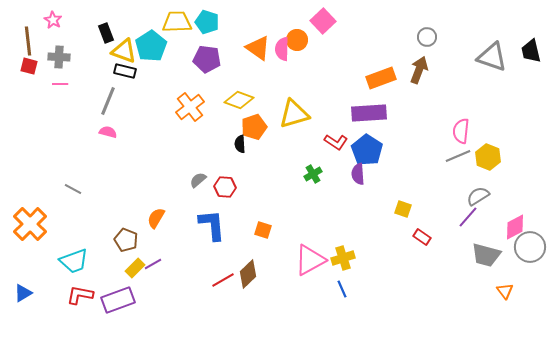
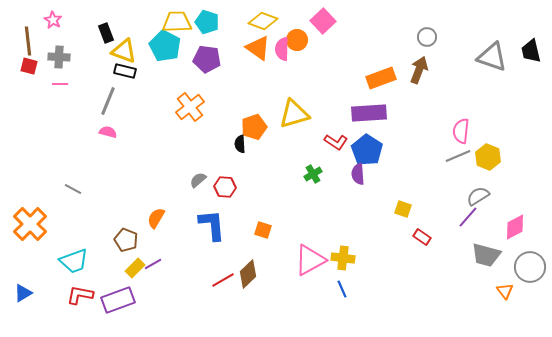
cyan pentagon at (151, 46): moved 14 px right; rotated 12 degrees counterclockwise
yellow diamond at (239, 100): moved 24 px right, 79 px up
gray circle at (530, 247): moved 20 px down
yellow cross at (343, 258): rotated 25 degrees clockwise
